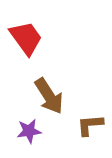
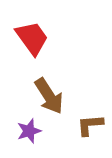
red trapezoid: moved 6 px right
purple star: rotated 10 degrees counterclockwise
